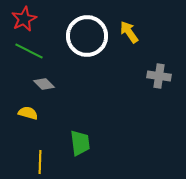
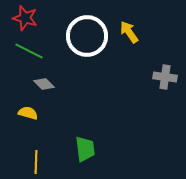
red star: moved 1 px right, 1 px up; rotated 30 degrees counterclockwise
gray cross: moved 6 px right, 1 px down
green trapezoid: moved 5 px right, 6 px down
yellow line: moved 4 px left
